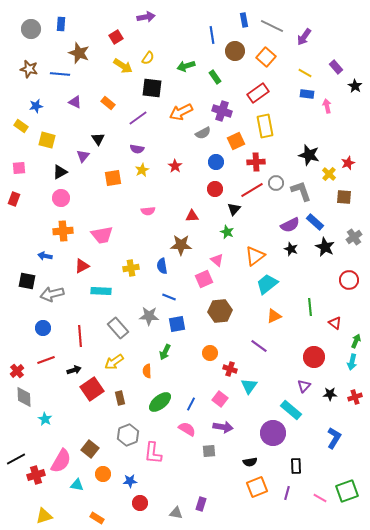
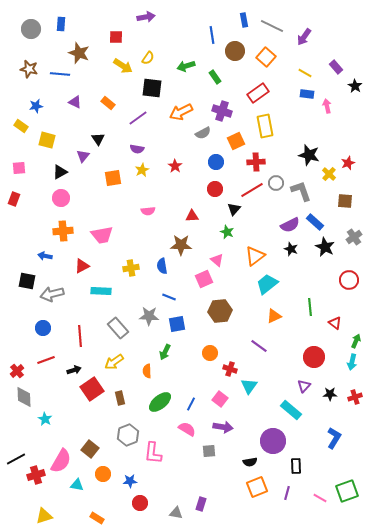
red square at (116, 37): rotated 32 degrees clockwise
brown square at (344, 197): moved 1 px right, 4 px down
purple circle at (273, 433): moved 8 px down
